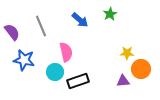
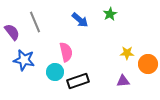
gray line: moved 6 px left, 4 px up
orange circle: moved 7 px right, 5 px up
